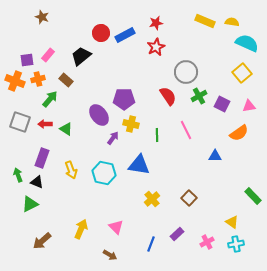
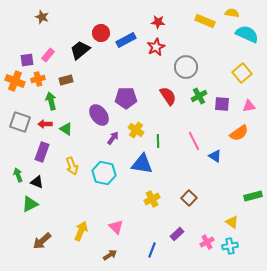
yellow semicircle at (232, 22): moved 9 px up
red star at (156, 23): moved 2 px right, 1 px up; rotated 16 degrees clockwise
blue rectangle at (125, 35): moved 1 px right, 5 px down
cyan semicircle at (247, 43): moved 9 px up
black trapezoid at (81, 56): moved 1 px left, 6 px up
gray circle at (186, 72): moved 5 px up
brown rectangle at (66, 80): rotated 56 degrees counterclockwise
green arrow at (50, 99): moved 1 px right, 2 px down; rotated 54 degrees counterclockwise
purple pentagon at (124, 99): moved 2 px right, 1 px up
purple square at (222, 104): rotated 21 degrees counterclockwise
yellow cross at (131, 124): moved 5 px right, 6 px down; rotated 21 degrees clockwise
pink line at (186, 130): moved 8 px right, 11 px down
green line at (157, 135): moved 1 px right, 6 px down
blue triangle at (215, 156): rotated 32 degrees clockwise
purple rectangle at (42, 158): moved 6 px up
blue triangle at (139, 165): moved 3 px right, 1 px up
yellow arrow at (71, 170): moved 1 px right, 4 px up
green rectangle at (253, 196): rotated 60 degrees counterclockwise
yellow cross at (152, 199): rotated 14 degrees clockwise
yellow arrow at (81, 229): moved 2 px down
blue line at (151, 244): moved 1 px right, 6 px down
cyan cross at (236, 244): moved 6 px left, 2 px down
brown arrow at (110, 255): rotated 64 degrees counterclockwise
